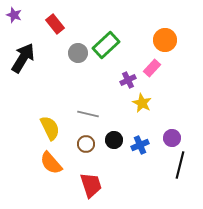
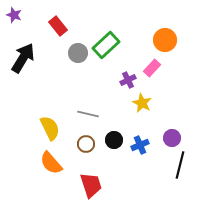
red rectangle: moved 3 px right, 2 px down
